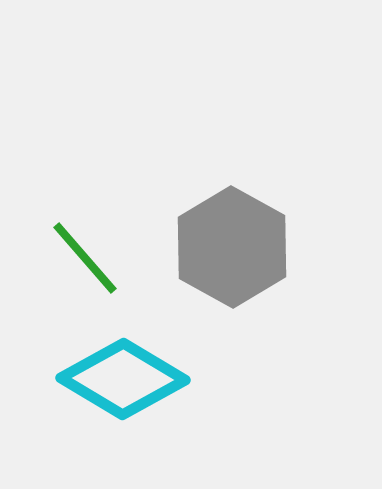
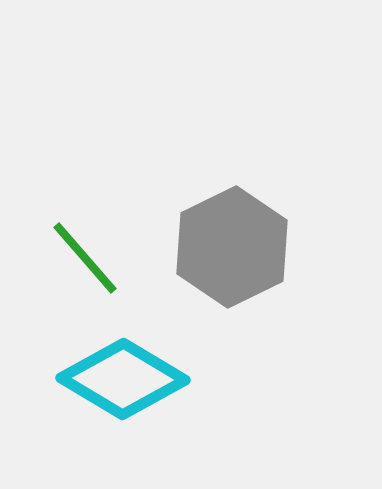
gray hexagon: rotated 5 degrees clockwise
